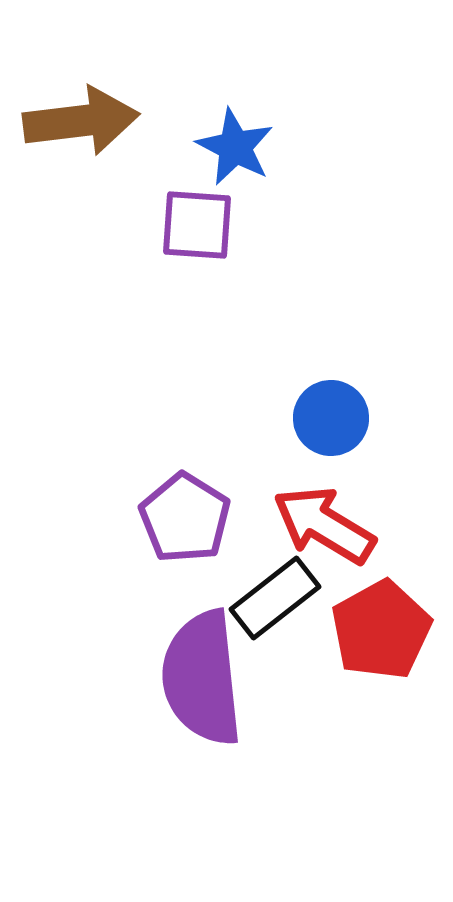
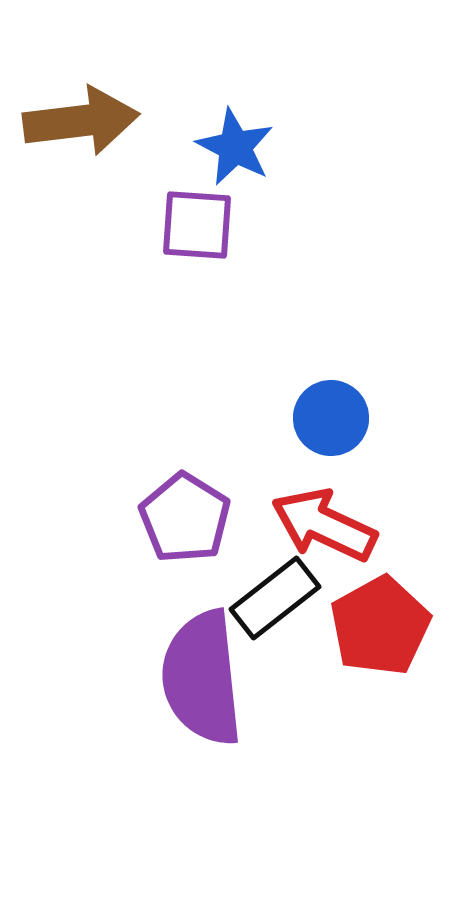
red arrow: rotated 6 degrees counterclockwise
red pentagon: moved 1 px left, 4 px up
